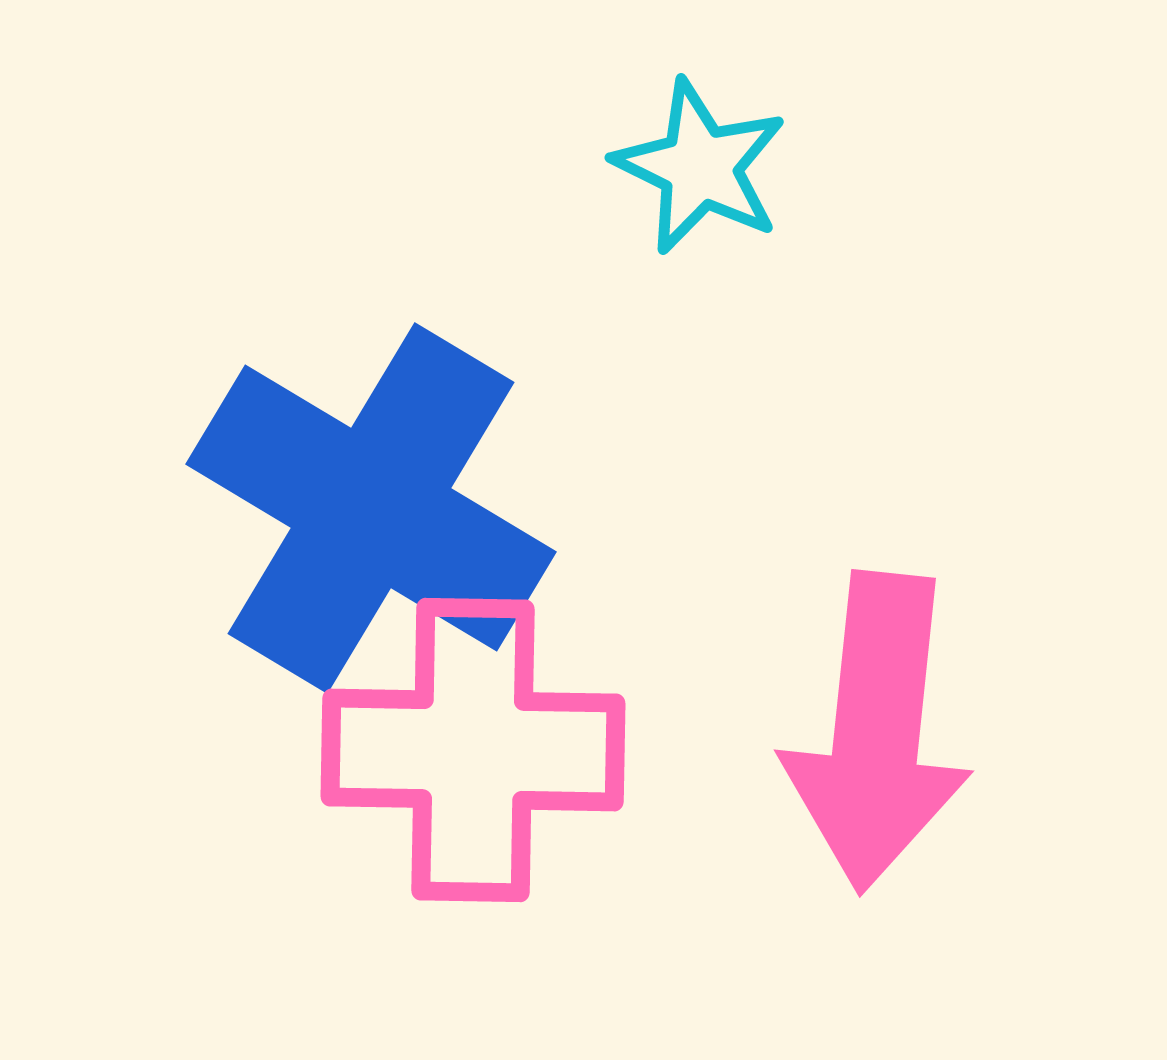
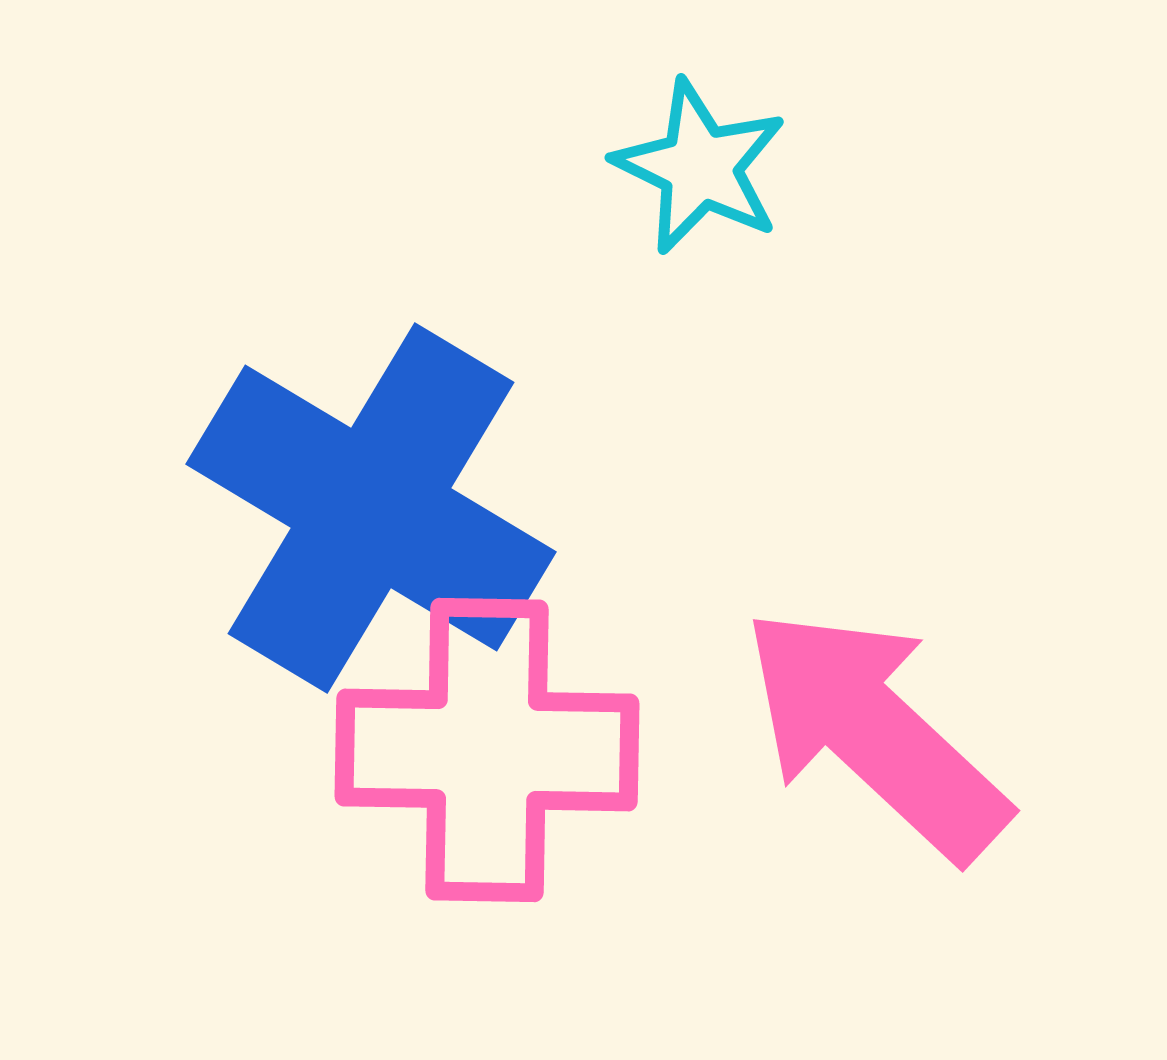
pink arrow: moved 2 px left, 1 px down; rotated 127 degrees clockwise
pink cross: moved 14 px right
